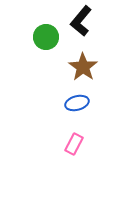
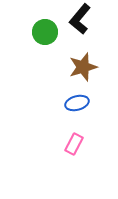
black L-shape: moved 1 px left, 2 px up
green circle: moved 1 px left, 5 px up
brown star: rotated 20 degrees clockwise
